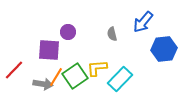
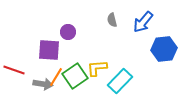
gray semicircle: moved 14 px up
red line: rotated 65 degrees clockwise
cyan rectangle: moved 2 px down
